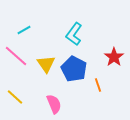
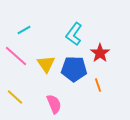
red star: moved 14 px left, 4 px up
blue pentagon: rotated 25 degrees counterclockwise
